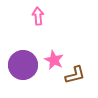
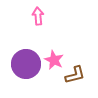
purple circle: moved 3 px right, 1 px up
